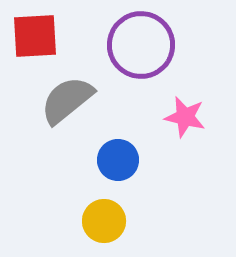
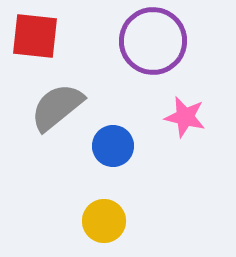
red square: rotated 9 degrees clockwise
purple circle: moved 12 px right, 4 px up
gray semicircle: moved 10 px left, 7 px down
blue circle: moved 5 px left, 14 px up
